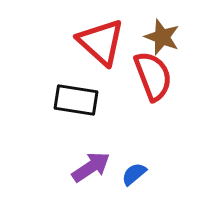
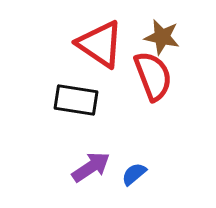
brown star: rotated 9 degrees counterclockwise
red triangle: moved 1 px left, 2 px down; rotated 8 degrees counterclockwise
